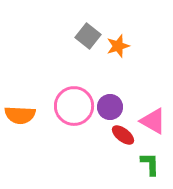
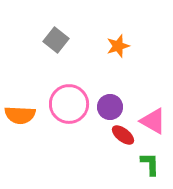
gray square: moved 32 px left, 4 px down
pink circle: moved 5 px left, 2 px up
